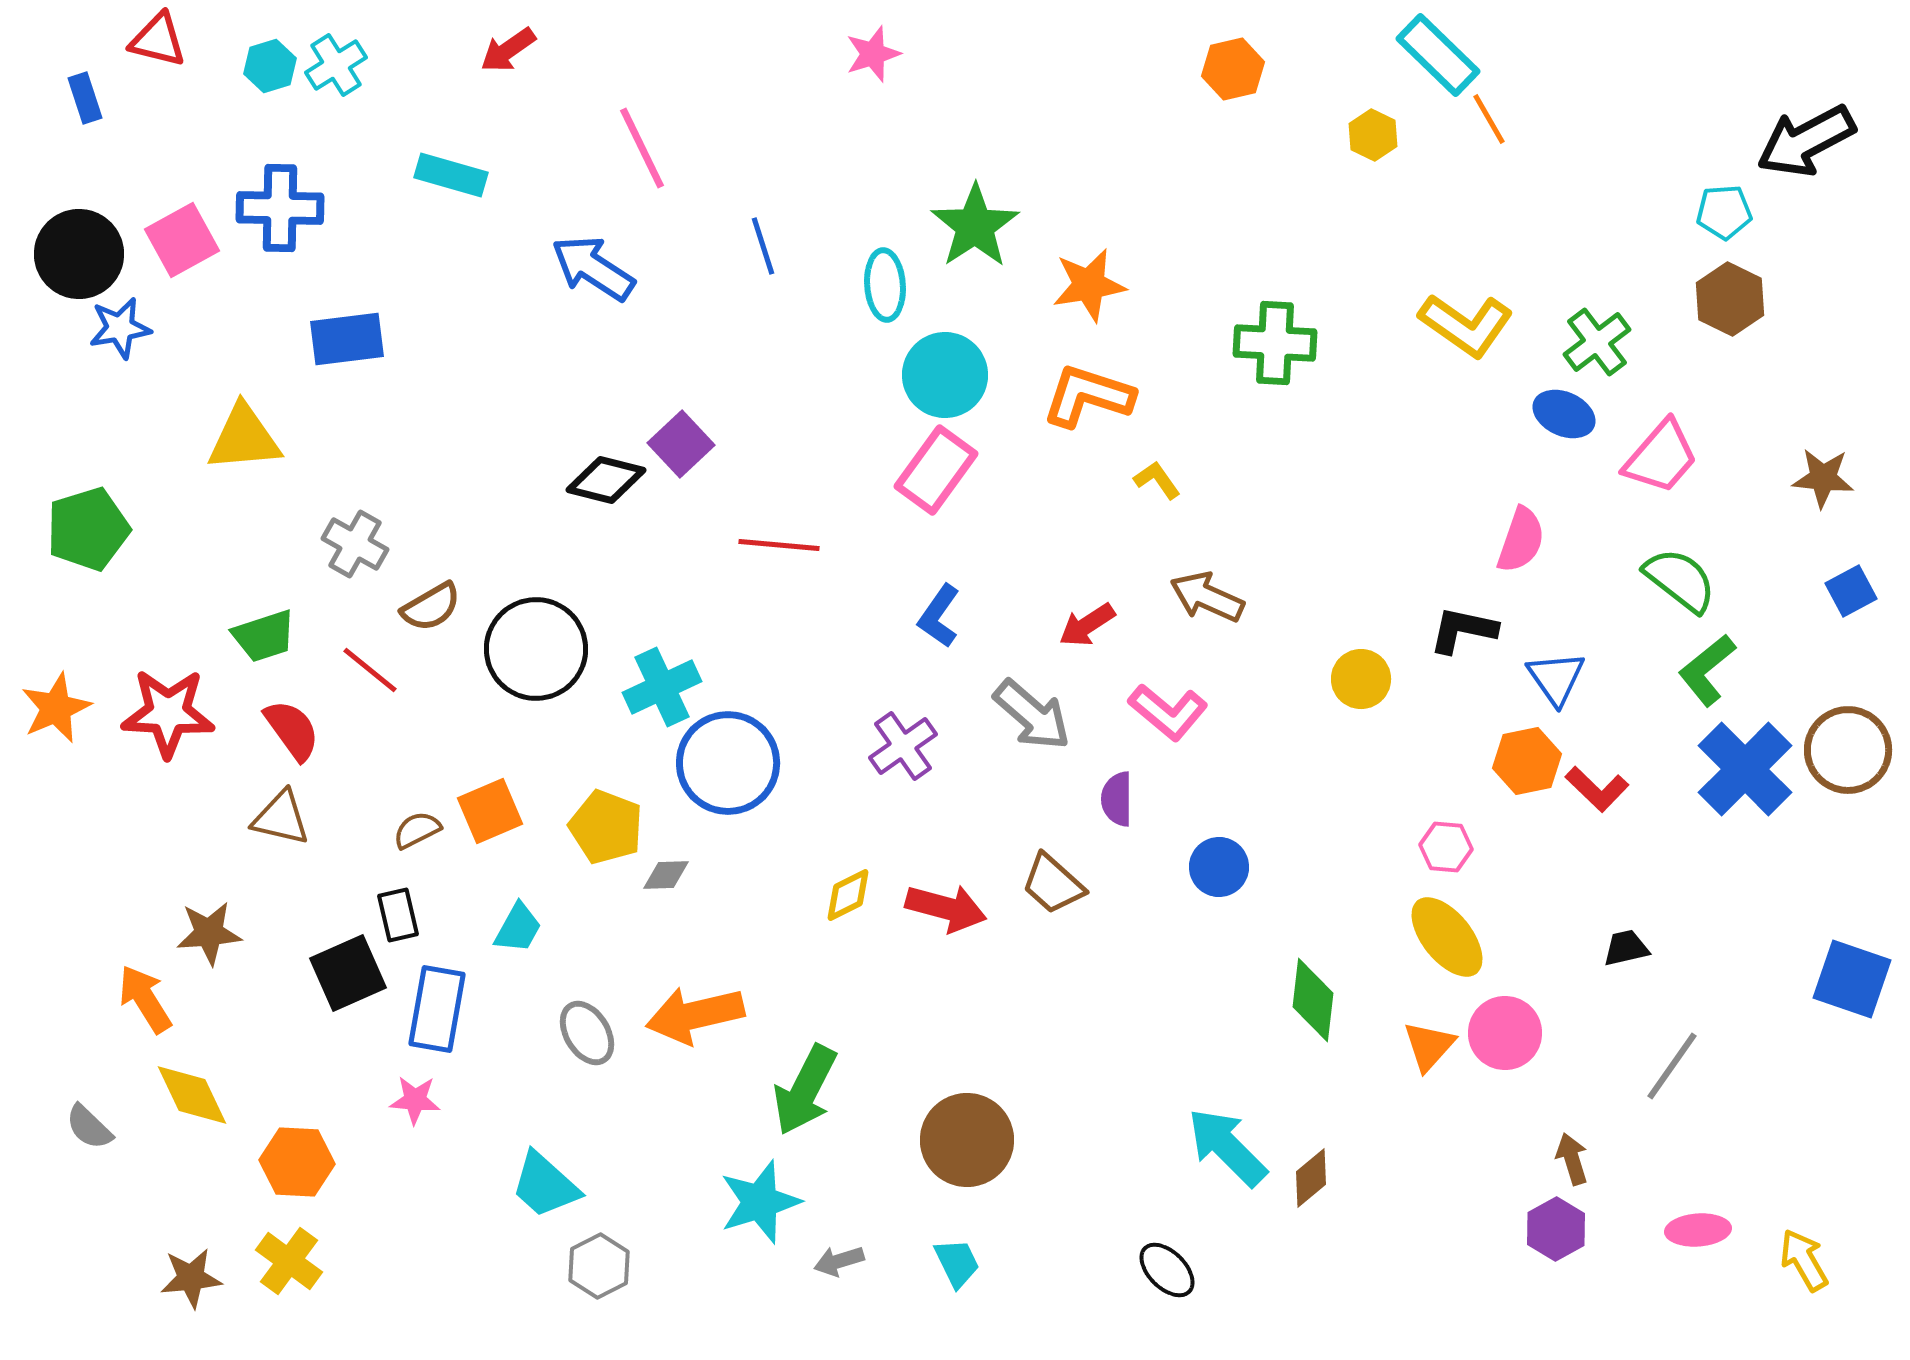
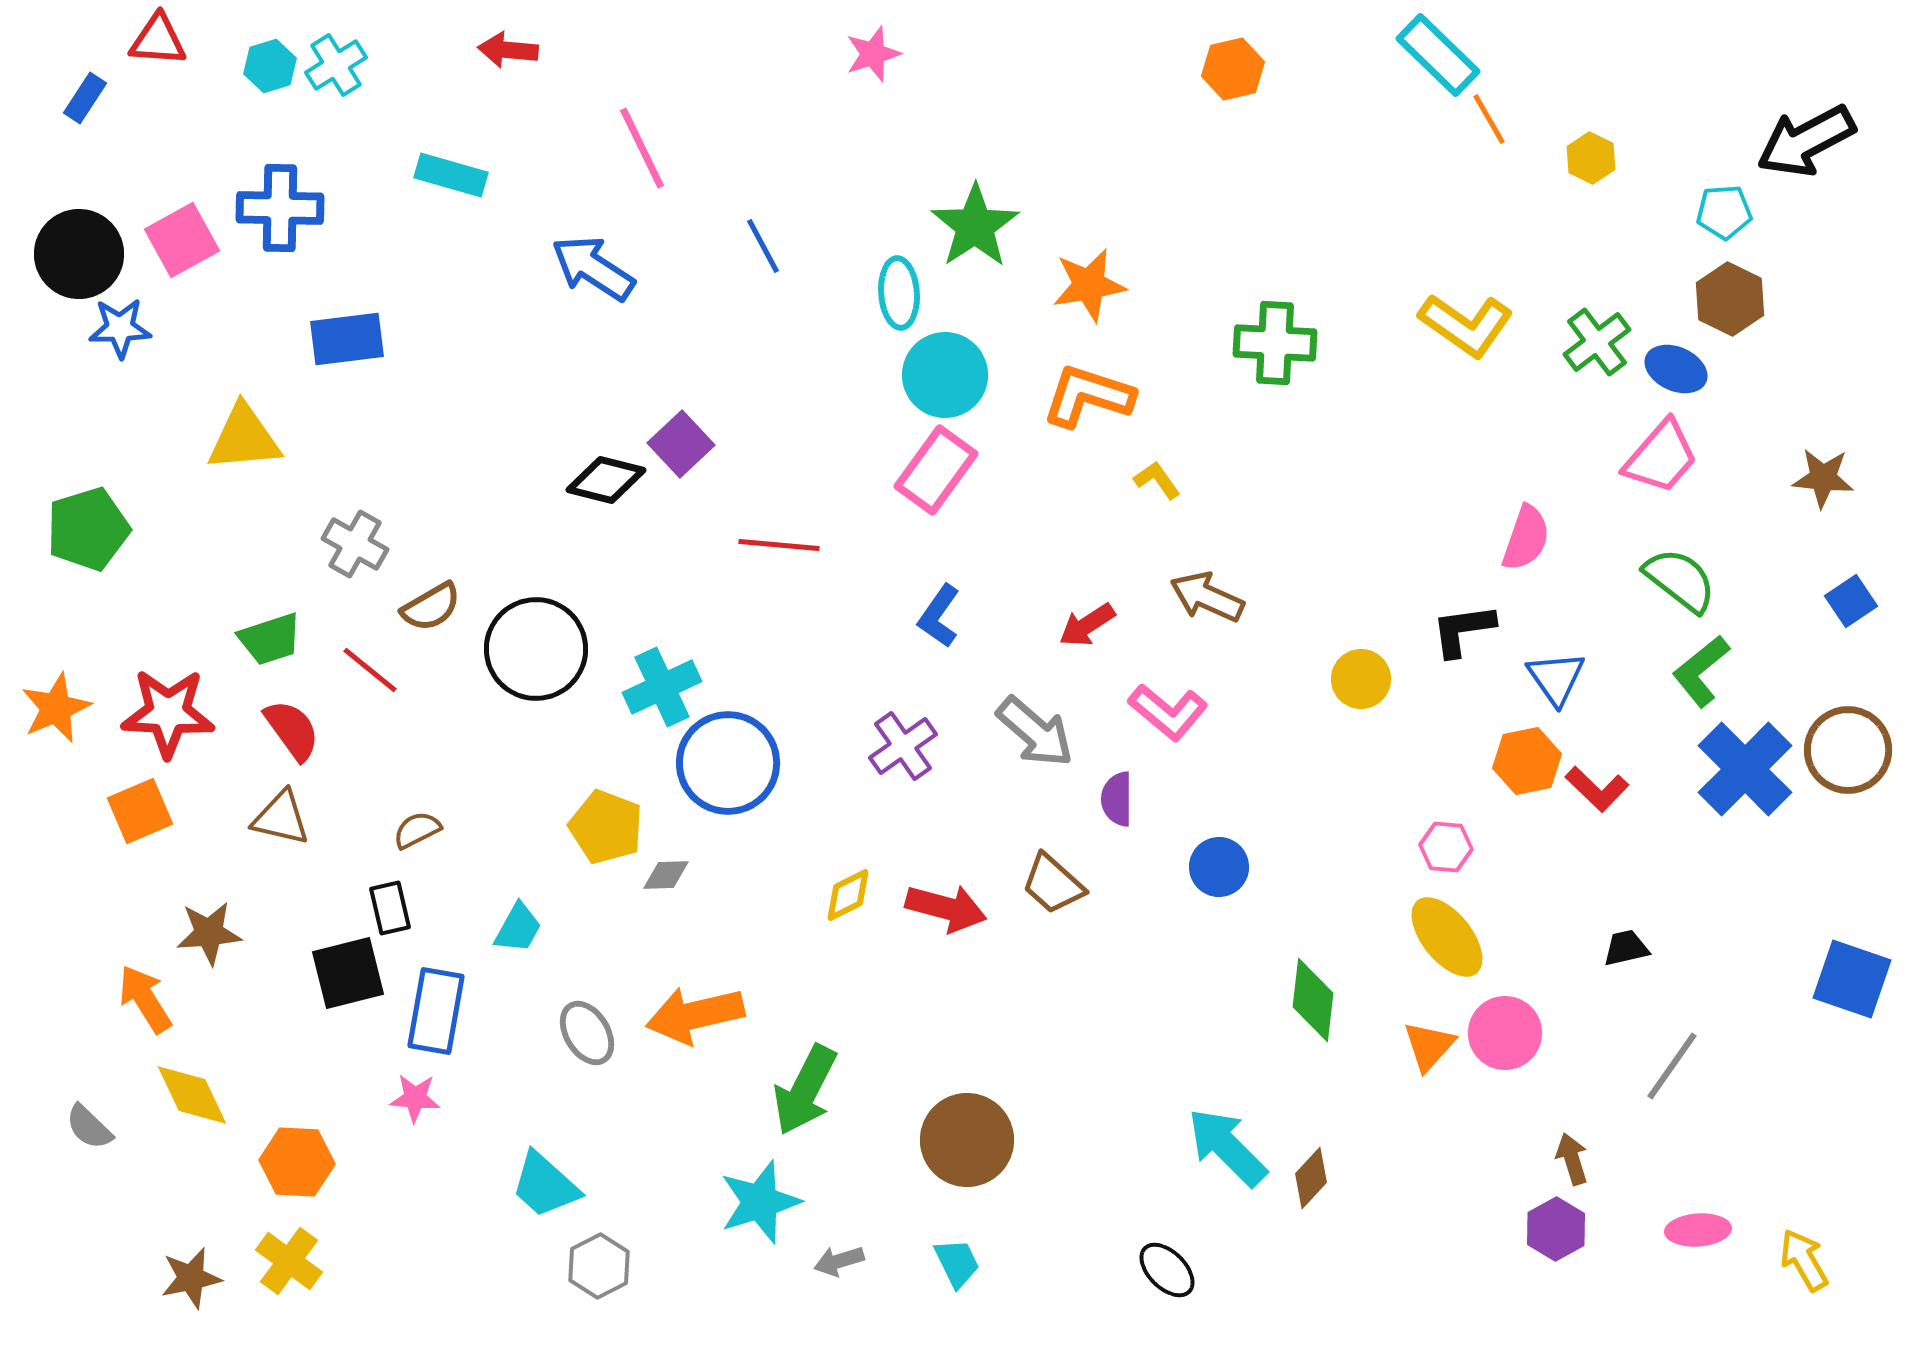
red triangle at (158, 40): rotated 10 degrees counterclockwise
red arrow at (508, 50): rotated 40 degrees clockwise
blue rectangle at (85, 98): rotated 51 degrees clockwise
yellow hexagon at (1373, 135): moved 218 px right, 23 px down
blue line at (763, 246): rotated 10 degrees counterclockwise
cyan ellipse at (885, 285): moved 14 px right, 8 px down
blue star at (120, 328): rotated 8 degrees clockwise
blue ellipse at (1564, 414): moved 112 px right, 45 px up
pink semicircle at (1521, 540): moved 5 px right, 2 px up
blue square at (1851, 591): moved 10 px down; rotated 6 degrees counterclockwise
black L-shape at (1463, 630): rotated 20 degrees counterclockwise
green trapezoid at (264, 636): moved 6 px right, 3 px down
green L-shape at (1707, 670): moved 6 px left, 1 px down
gray arrow at (1032, 715): moved 3 px right, 17 px down
orange square at (490, 811): moved 350 px left
black rectangle at (398, 915): moved 8 px left, 7 px up
black square at (348, 973): rotated 10 degrees clockwise
blue rectangle at (437, 1009): moved 1 px left, 2 px down
pink star at (415, 1100): moved 2 px up
brown diamond at (1311, 1178): rotated 8 degrees counterclockwise
brown star at (191, 1278): rotated 6 degrees counterclockwise
